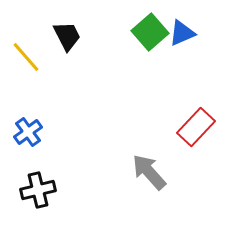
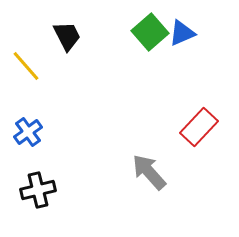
yellow line: moved 9 px down
red rectangle: moved 3 px right
